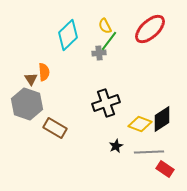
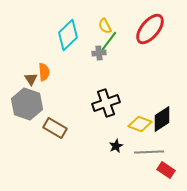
red ellipse: rotated 8 degrees counterclockwise
red rectangle: moved 1 px right, 1 px down
